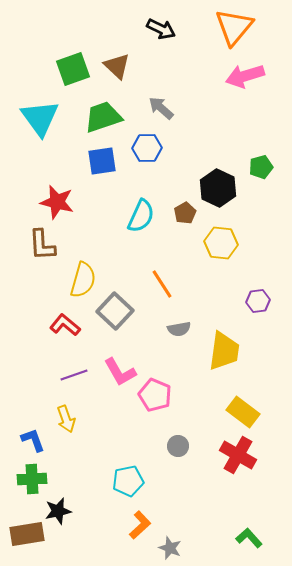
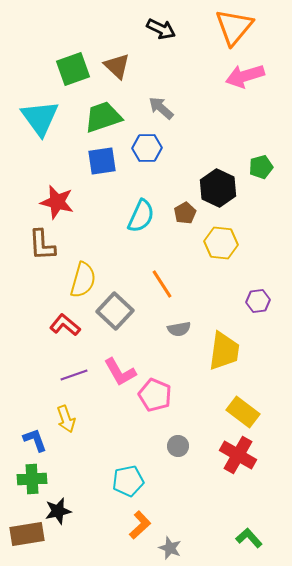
blue L-shape: moved 2 px right
